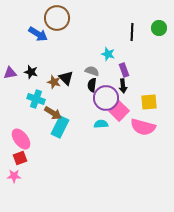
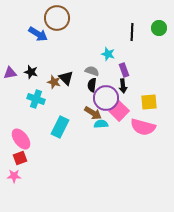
brown arrow: moved 40 px right
